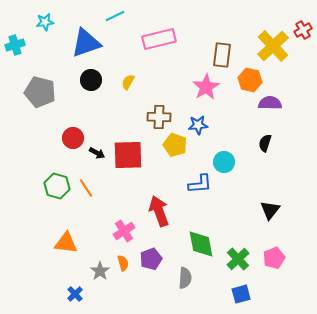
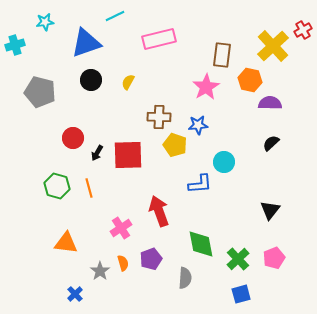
black semicircle: moved 6 px right; rotated 30 degrees clockwise
black arrow: rotated 91 degrees clockwise
orange line: moved 3 px right; rotated 18 degrees clockwise
pink cross: moved 3 px left, 3 px up
